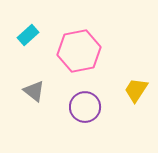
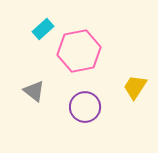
cyan rectangle: moved 15 px right, 6 px up
yellow trapezoid: moved 1 px left, 3 px up
